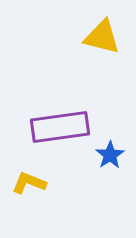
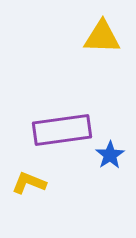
yellow triangle: rotated 12 degrees counterclockwise
purple rectangle: moved 2 px right, 3 px down
